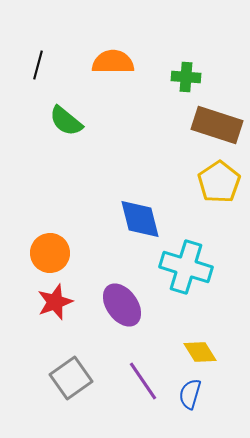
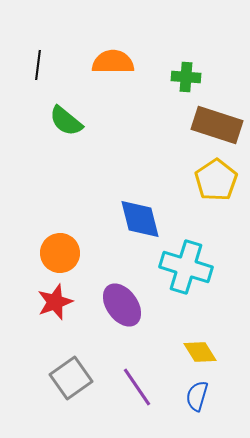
black line: rotated 8 degrees counterclockwise
yellow pentagon: moved 3 px left, 2 px up
orange circle: moved 10 px right
purple line: moved 6 px left, 6 px down
blue semicircle: moved 7 px right, 2 px down
